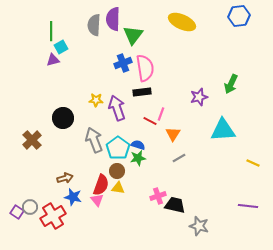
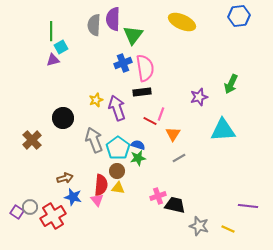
yellow star: rotated 24 degrees counterclockwise
yellow line: moved 25 px left, 66 px down
red semicircle: rotated 15 degrees counterclockwise
